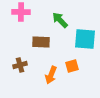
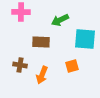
green arrow: rotated 72 degrees counterclockwise
brown cross: rotated 24 degrees clockwise
orange arrow: moved 9 px left
